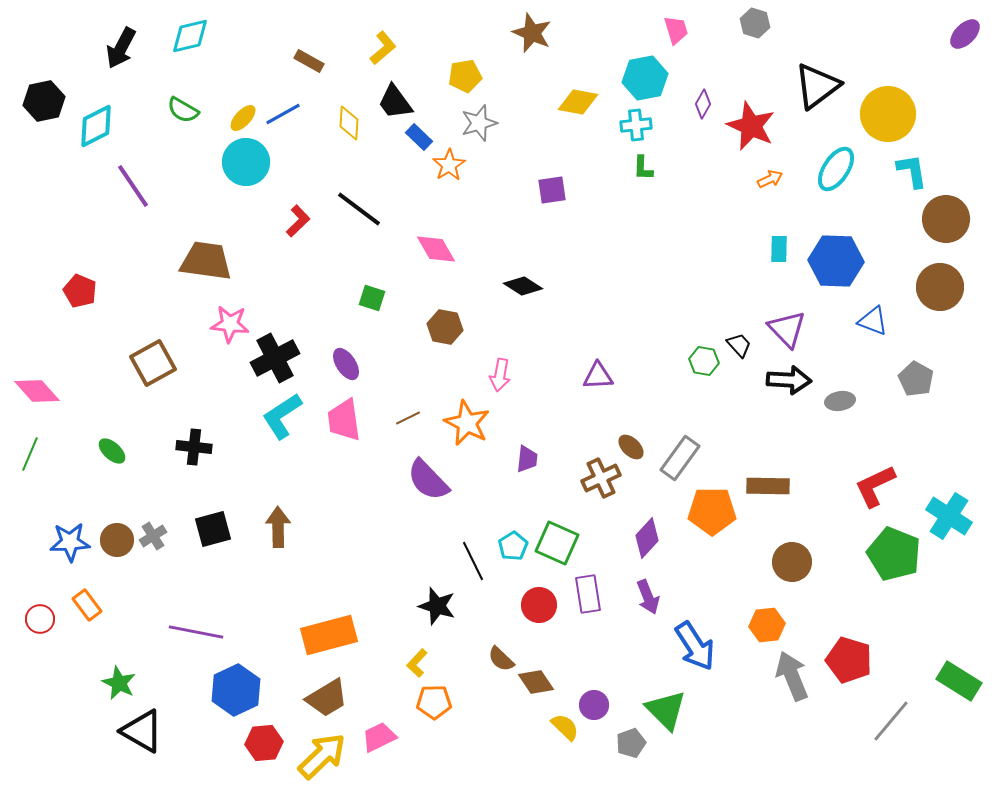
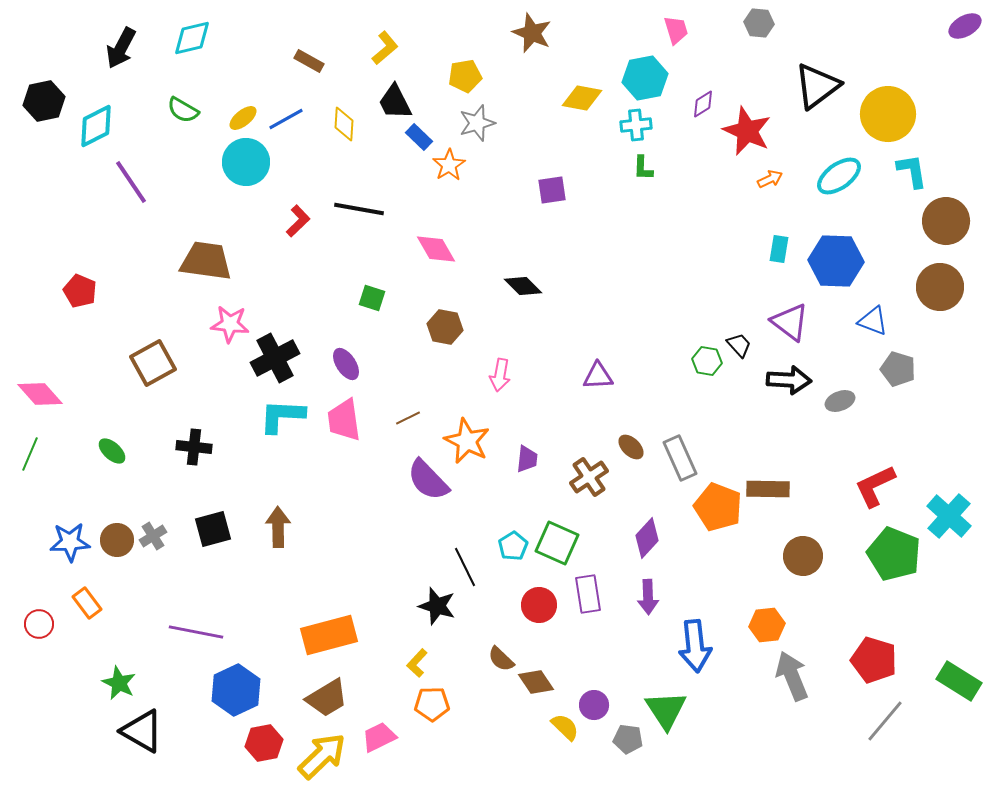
gray hexagon at (755, 23): moved 4 px right; rotated 12 degrees counterclockwise
purple ellipse at (965, 34): moved 8 px up; rotated 16 degrees clockwise
cyan diamond at (190, 36): moved 2 px right, 2 px down
yellow L-shape at (383, 48): moved 2 px right
black trapezoid at (395, 102): rotated 9 degrees clockwise
yellow diamond at (578, 102): moved 4 px right, 4 px up
purple diamond at (703, 104): rotated 28 degrees clockwise
blue line at (283, 114): moved 3 px right, 5 px down
yellow ellipse at (243, 118): rotated 8 degrees clockwise
yellow diamond at (349, 123): moved 5 px left, 1 px down
gray star at (479, 123): moved 2 px left
red star at (751, 126): moved 4 px left, 5 px down
cyan ellipse at (836, 169): moved 3 px right, 7 px down; rotated 21 degrees clockwise
purple line at (133, 186): moved 2 px left, 4 px up
black line at (359, 209): rotated 27 degrees counterclockwise
brown circle at (946, 219): moved 2 px down
cyan rectangle at (779, 249): rotated 8 degrees clockwise
black diamond at (523, 286): rotated 12 degrees clockwise
purple triangle at (787, 329): moved 3 px right, 7 px up; rotated 9 degrees counterclockwise
green hexagon at (704, 361): moved 3 px right
gray pentagon at (916, 379): moved 18 px left, 10 px up; rotated 12 degrees counterclockwise
pink diamond at (37, 391): moved 3 px right, 3 px down
gray ellipse at (840, 401): rotated 12 degrees counterclockwise
cyan L-shape at (282, 416): rotated 36 degrees clockwise
orange star at (467, 423): moved 18 px down
gray rectangle at (680, 458): rotated 60 degrees counterclockwise
brown cross at (601, 478): moved 12 px left, 1 px up; rotated 9 degrees counterclockwise
brown rectangle at (768, 486): moved 3 px down
orange pentagon at (712, 511): moved 6 px right, 4 px up; rotated 21 degrees clockwise
cyan cross at (949, 516): rotated 9 degrees clockwise
black line at (473, 561): moved 8 px left, 6 px down
brown circle at (792, 562): moved 11 px right, 6 px up
purple arrow at (648, 597): rotated 20 degrees clockwise
orange rectangle at (87, 605): moved 2 px up
red circle at (40, 619): moved 1 px left, 5 px down
blue arrow at (695, 646): rotated 27 degrees clockwise
red pentagon at (849, 660): moved 25 px right
orange pentagon at (434, 702): moved 2 px left, 2 px down
green triangle at (666, 710): rotated 12 degrees clockwise
gray line at (891, 721): moved 6 px left
red hexagon at (264, 743): rotated 6 degrees counterclockwise
gray pentagon at (631, 743): moved 3 px left, 4 px up; rotated 28 degrees clockwise
